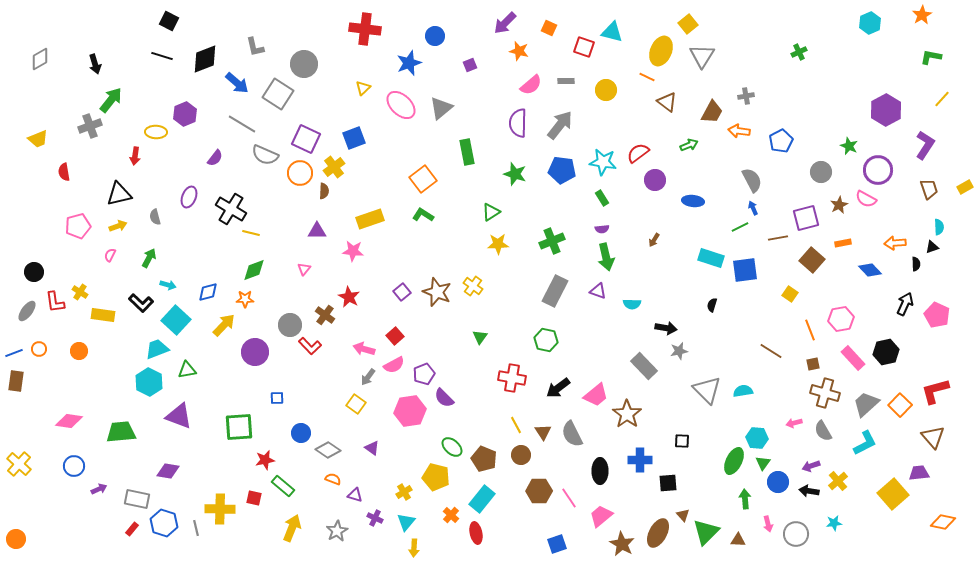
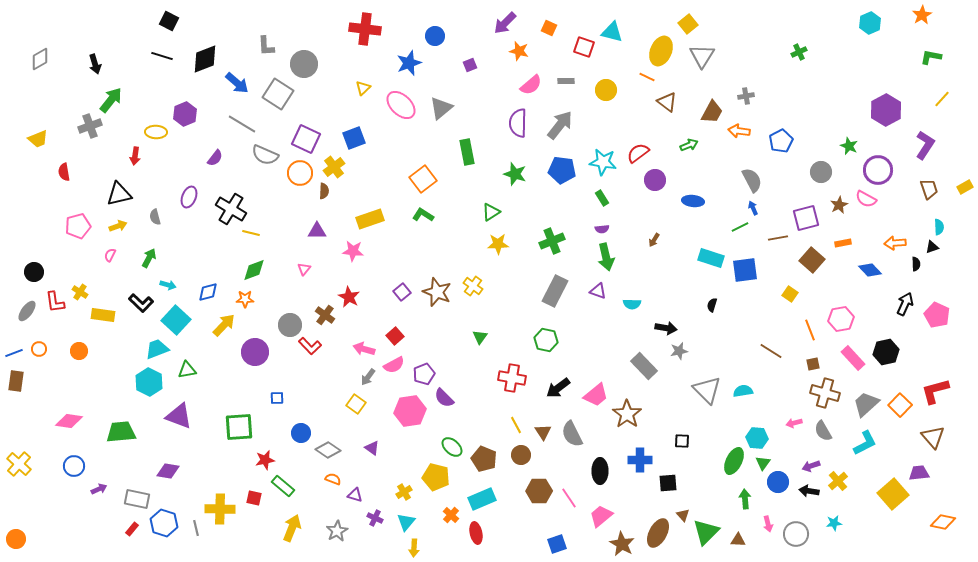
gray L-shape at (255, 47): moved 11 px right, 1 px up; rotated 10 degrees clockwise
cyan rectangle at (482, 499): rotated 28 degrees clockwise
